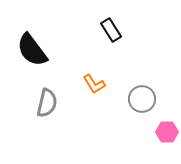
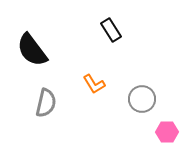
gray semicircle: moved 1 px left
